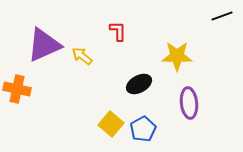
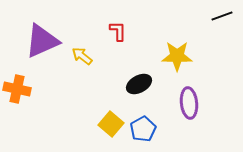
purple triangle: moved 2 px left, 4 px up
